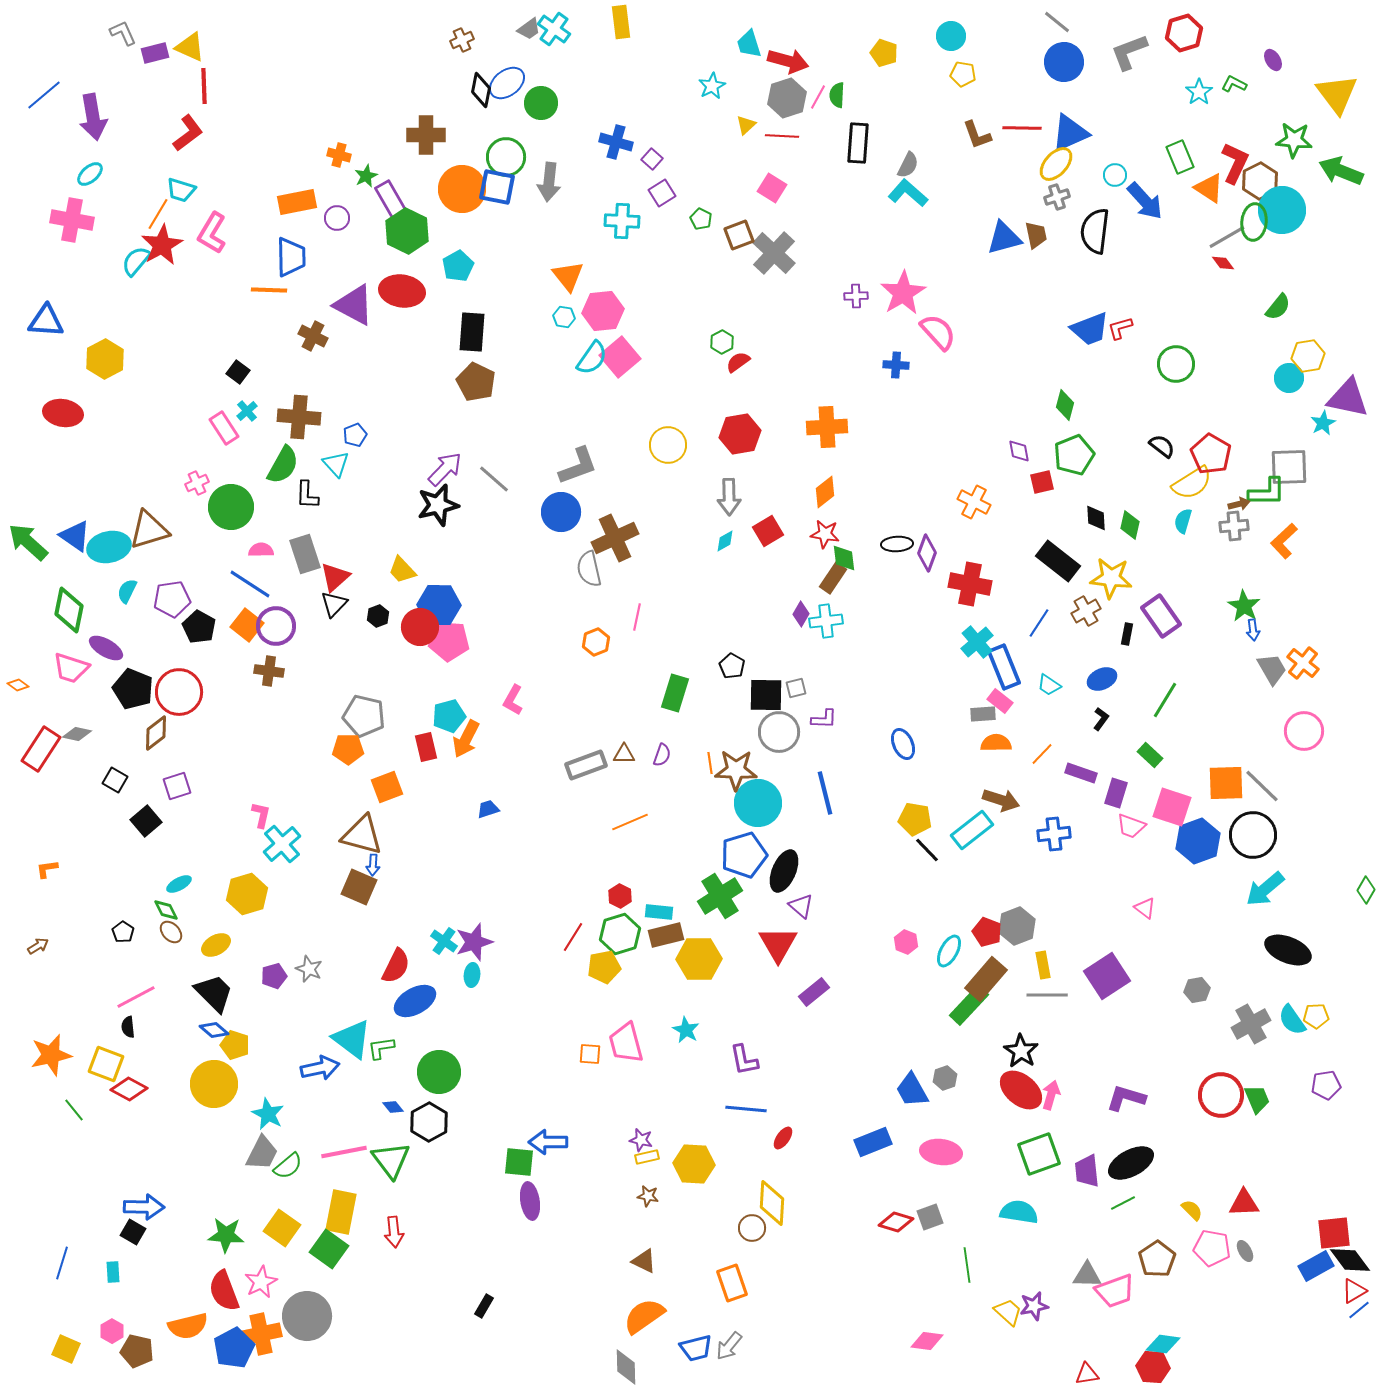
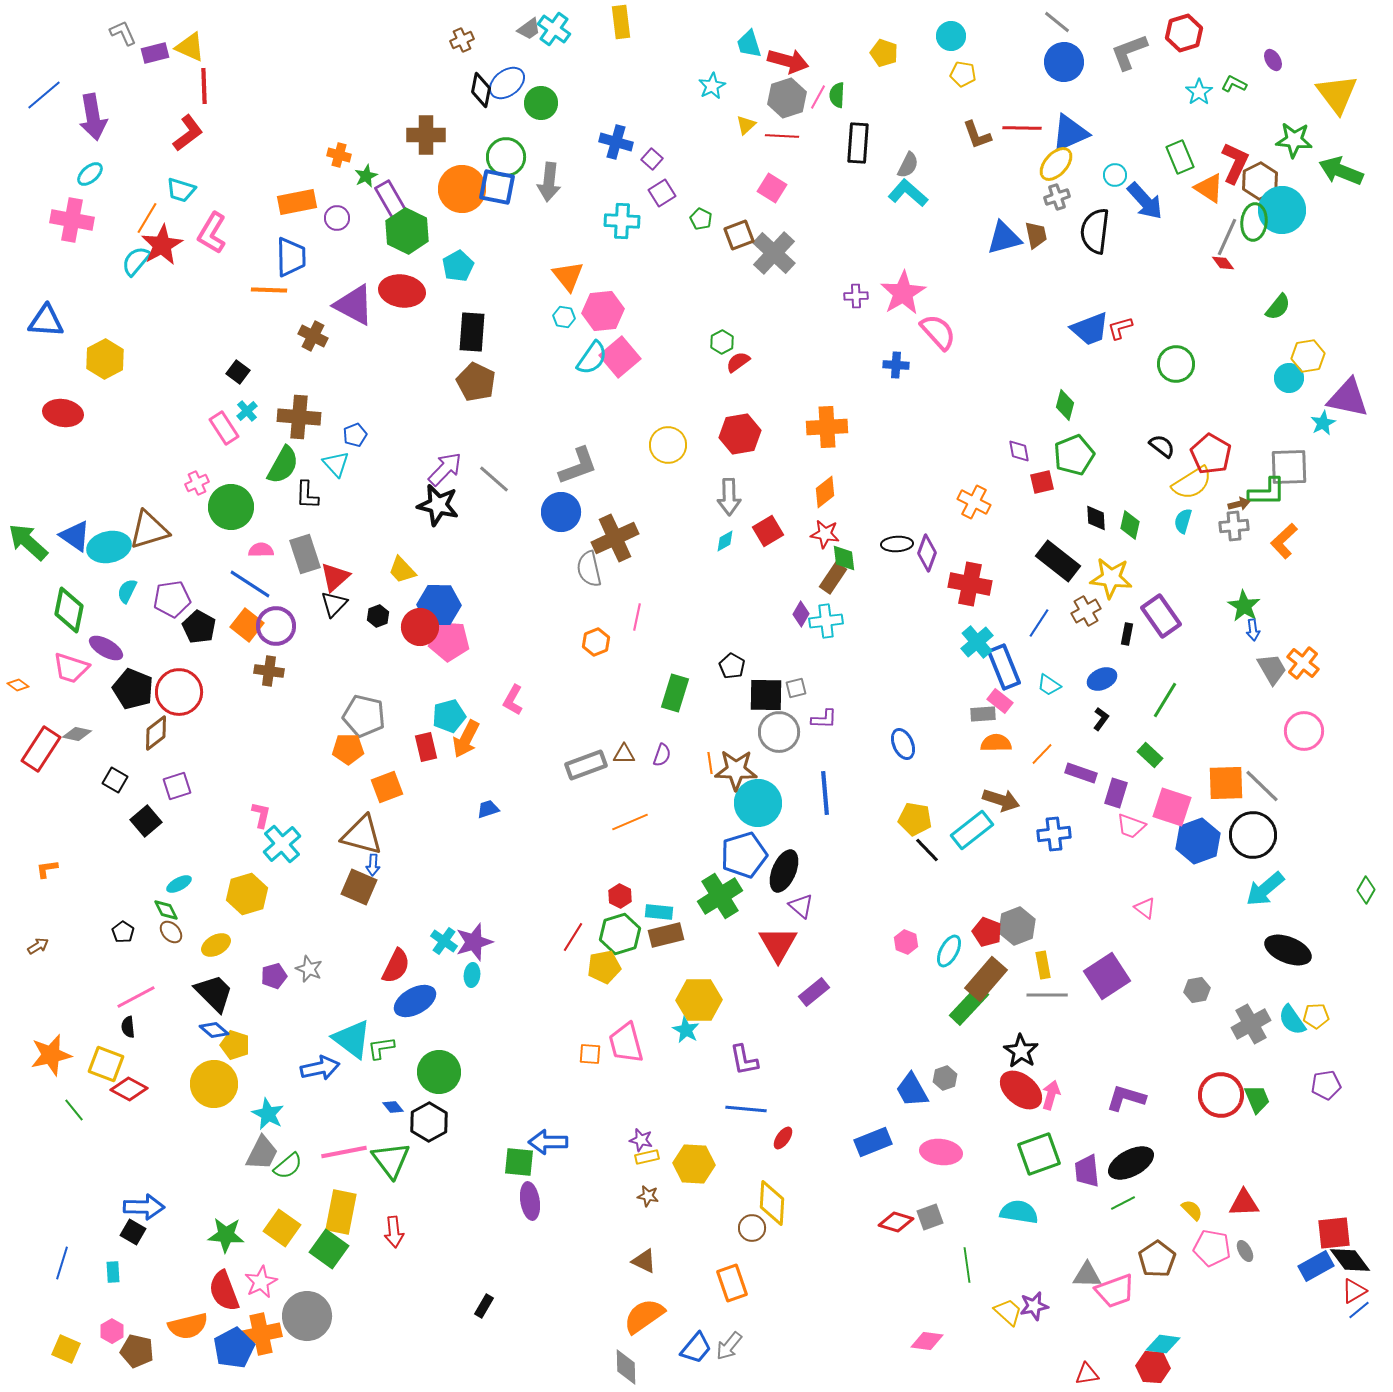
orange line at (158, 214): moved 11 px left, 4 px down
gray line at (1227, 237): rotated 36 degrees counterclockwise
black star at (438, 505): rotated 27 degrees clockwise
blue line at (825, 793): rotated 9 degrees clockwise
yellow hexagon at (699, 959): moved 41 px down
blue trapezoid at (696, 1348): rotated 36 degrees counterclockwise
